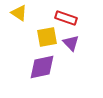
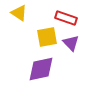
purple diamond: moved 1 px left, 2 px down
